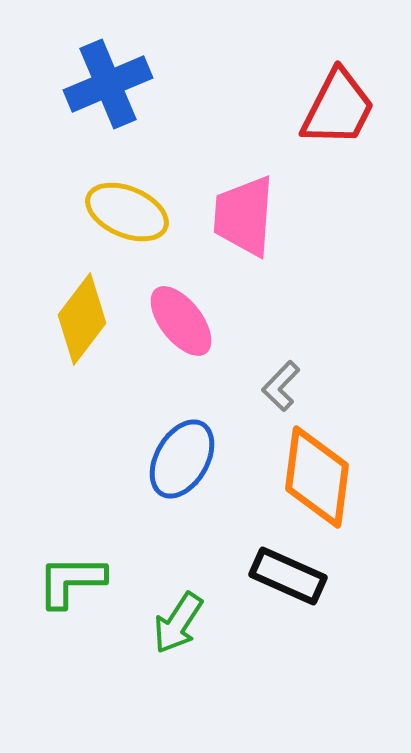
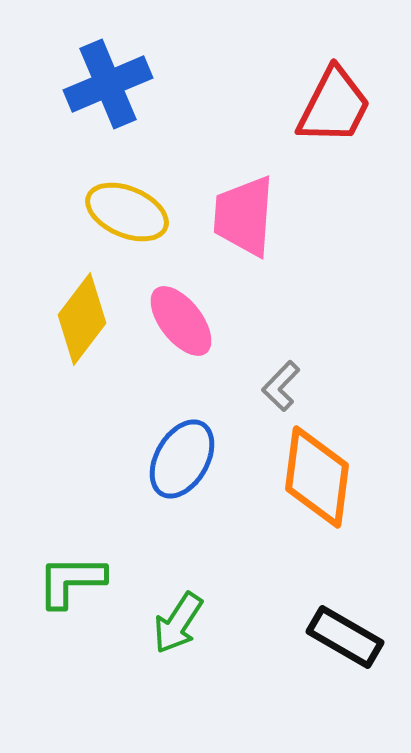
red trapezoid: moved 4 px left, 2 px up
black rectangle: moved 57 px right, 61 px down; rotated 6 degrees clockwise
